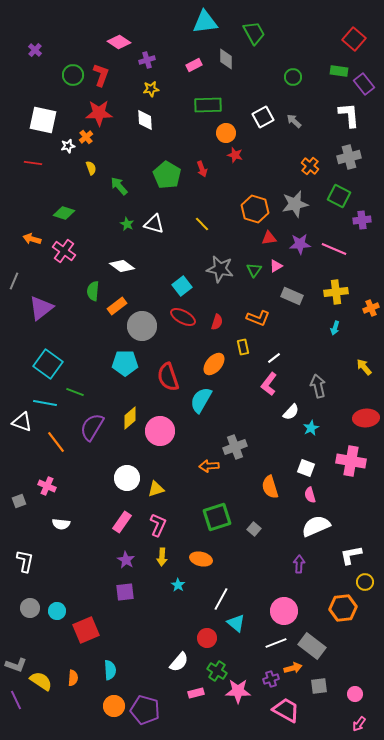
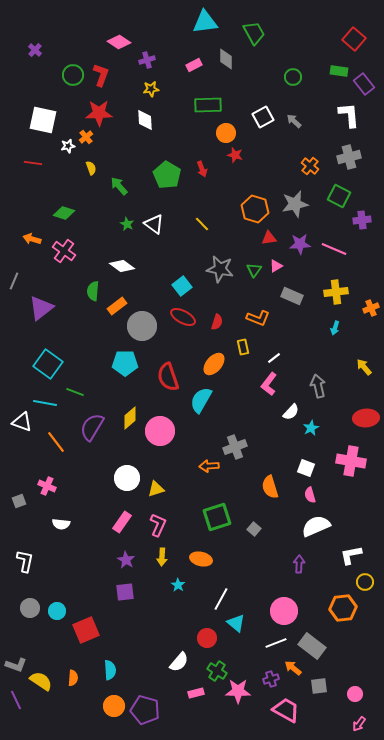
white triangle at (154, 224): rotated 20 degrees clockwise
orange arrow at (293, 668): rotated 126 degrees counterclockwise
